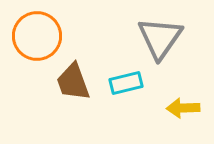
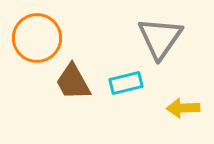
orange circle: moved 2 px down
brown trapezoid: rotated 9 degrees counterclockwise
